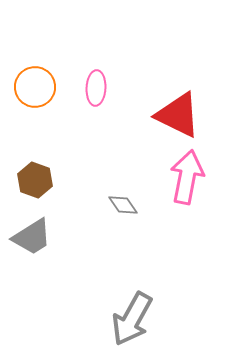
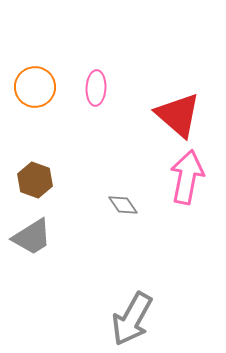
red triangle: rotated 15 degrees clockwise
